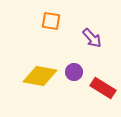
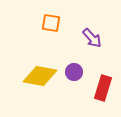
orange square: moved 2 px down
red rectangle: rotated 75 degrees clockwise
